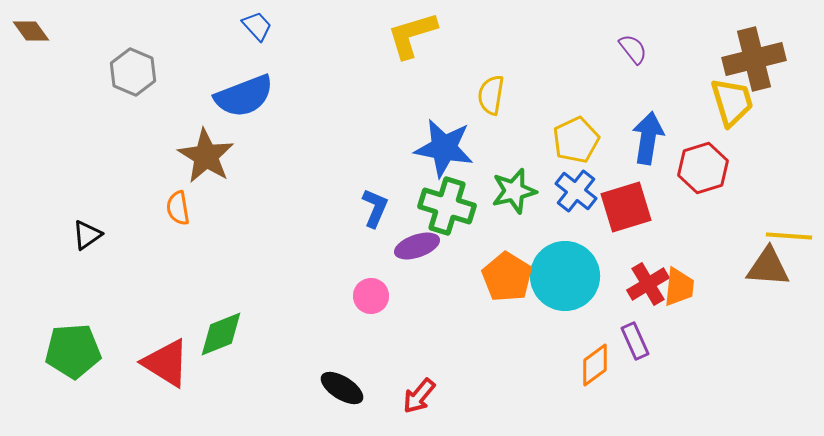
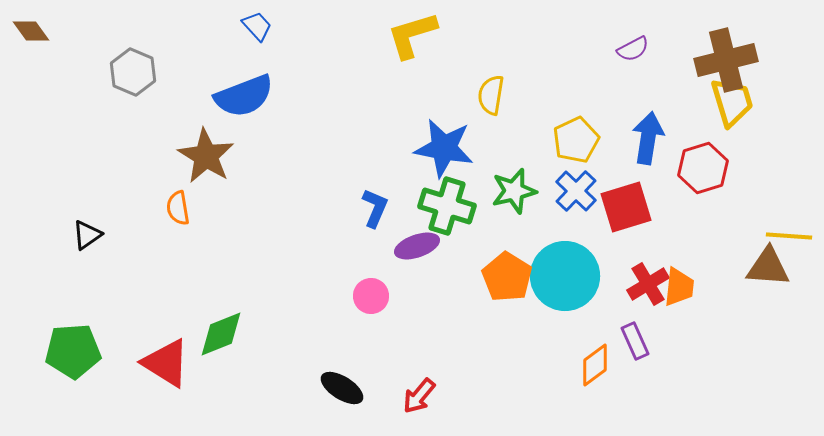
purple semicircle: rotated 100 degrees clockwise
brown cross: moved 28 px left, 1 px down
blue cross: rotated 6 degrees clockwise
